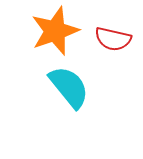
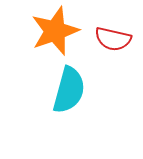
cyan semicircle: moved 3 px down; rotated 54 degrees clockwise
